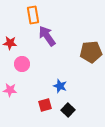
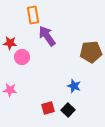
pink circle: moved 7 px up
blue star: moved 14 px right
red square: moved 3 px right, 3 px down
